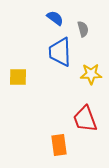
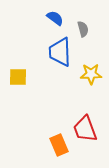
red trapezoid: moved 10 px down
orange rectangle: rotated 15 degrees counterclockwise
